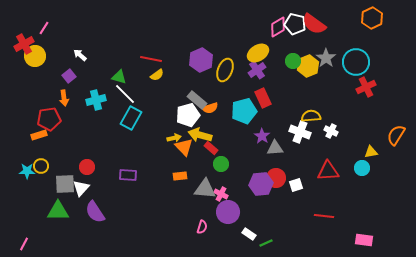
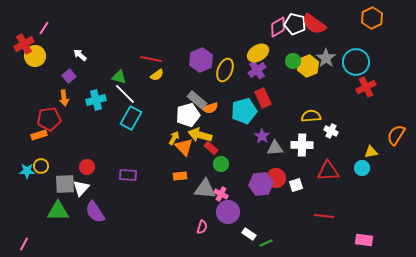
white cross at (300, 132): moved 2 px right, 13 px down; rotated 20 degrees counterclockwise
yellow arrow at (174, 138): rotated 48 degrees counterclockwise
